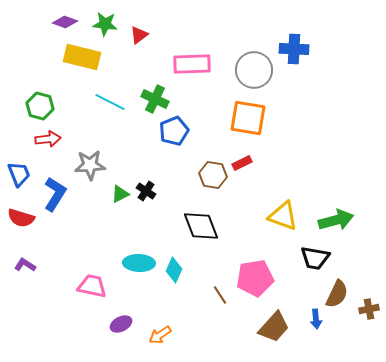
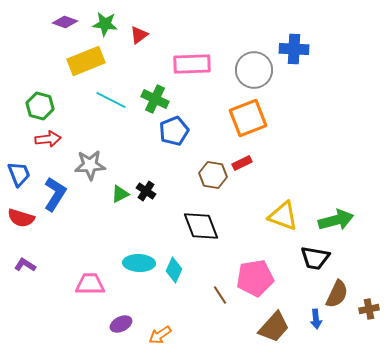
yellow rectangle: moved 4 px right, 4 px down; rotated 36 degrees counterclockwise
cyan line: moved 1 px right, 2 px up
orange square: rotated 30 degrees counterclockwise
pink trapezoid: moved 2 px left, 2 px up; rotated 12 degrees counterclockwise
